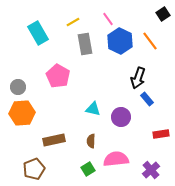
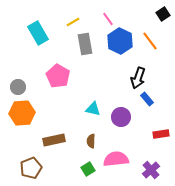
brown pentagon: moved 3 px left, 1 px up
